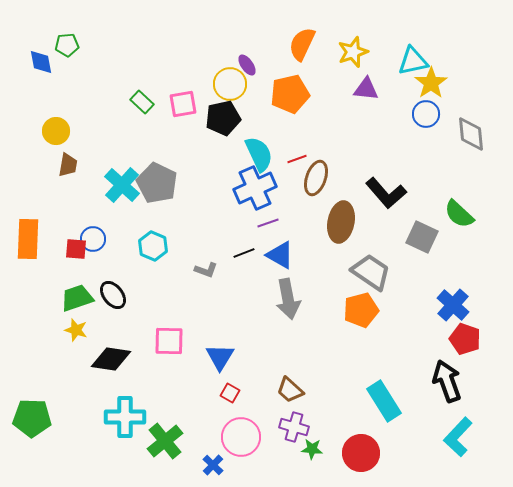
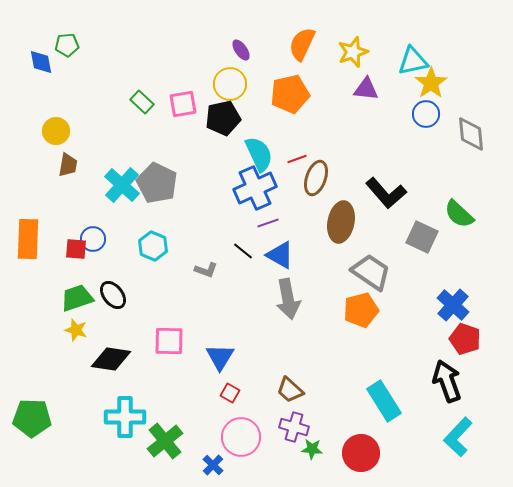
purple ellipse at (247, 65): moved 6 px left, 15 px up
black line at (244, 253): moved 1 px left, 2 px up; rotated 60 degrees clockwise
